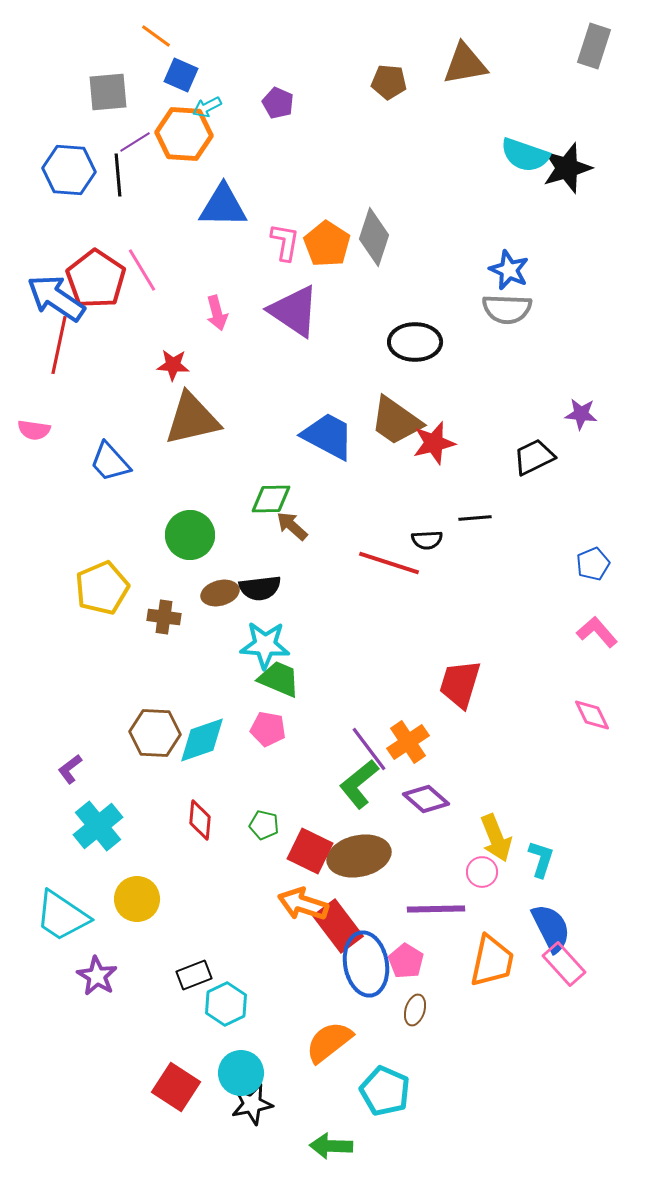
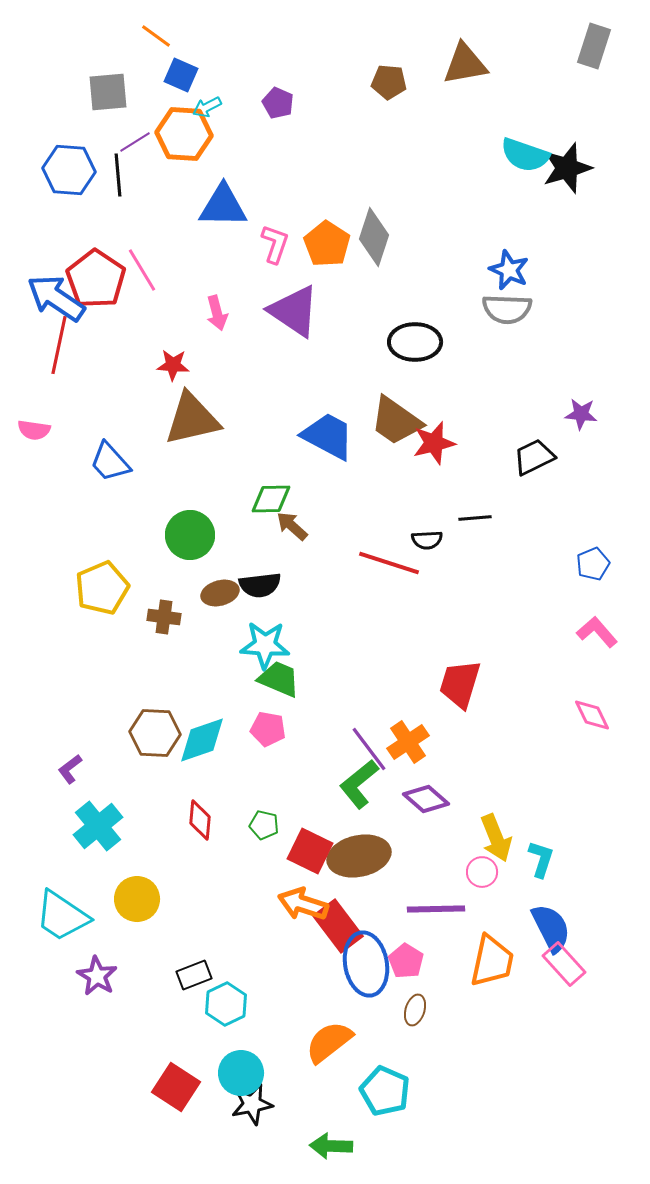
pink L-shape at (285, 242): moved 10 px left, 2 px down; rotated 9 degrees clockwise
black semicircle at (260, 588): moved 3 px up
